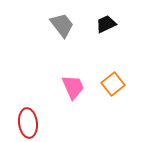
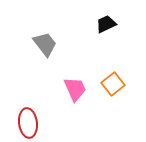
gray trapezoid: moved 17 px left, 19 px down
pink trapezoid: moved 2 px right, 2 px down
